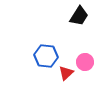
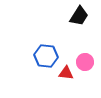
red triangle: rotated 49 degrees clockwise
